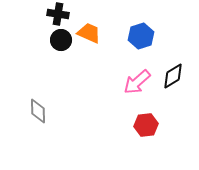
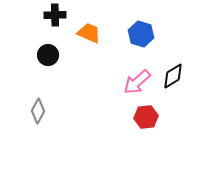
black cross: moved 3 px left, 1 px down; rotated 10 degrees counterclockwise
blue hexagon: moved 2 px up; rotated 25 degrees counterclockwise
black circle: moved 13 px left, 15 px down
gray diamond: rotated 30 degrees clockwise
red hexagon: moved 8 px up
